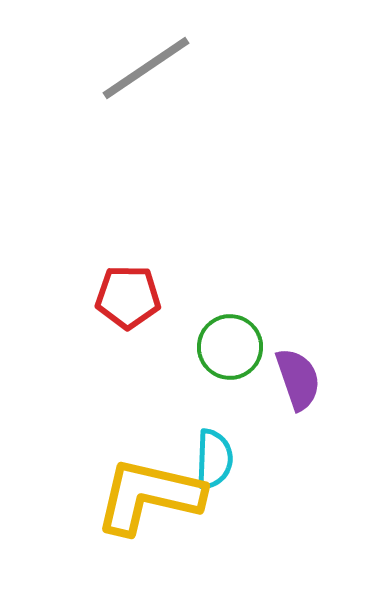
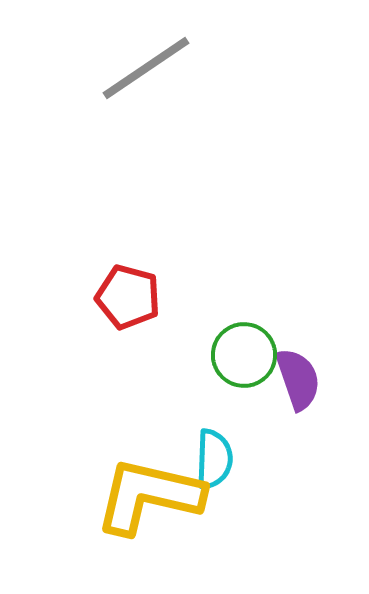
red pentagon: rotated 14 degrees clockwise
green circle: moved 14 px right, 8 px down
